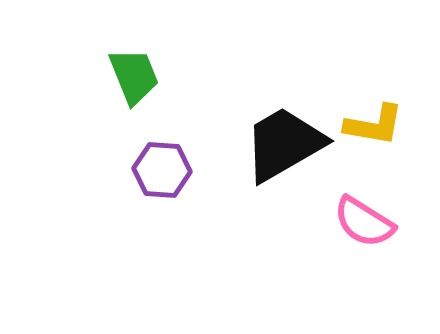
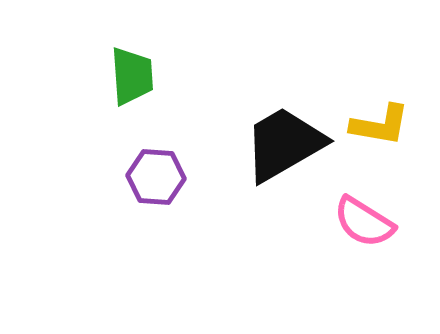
green trapezoid: moved 2 px left; rotated 18 degrees clockwise
yellow L-shape: moved 6 px right
purple hexagon: moved 6 px left, 7 px down
